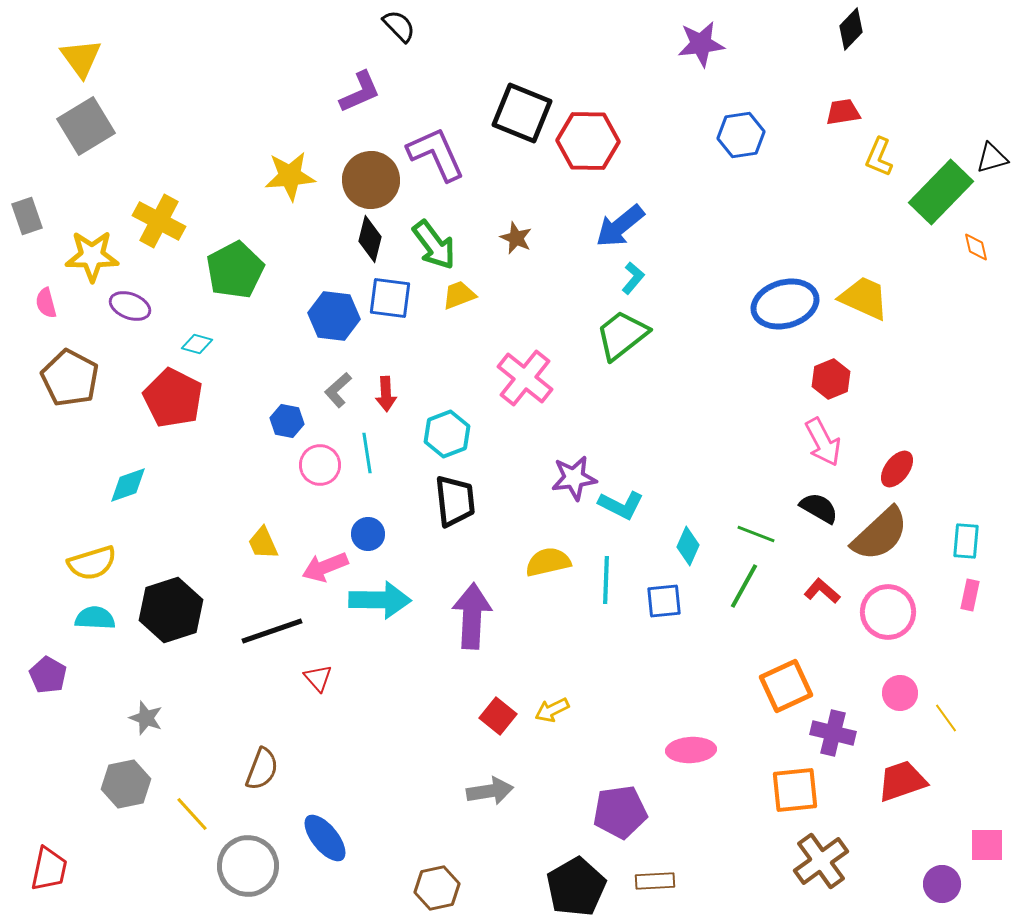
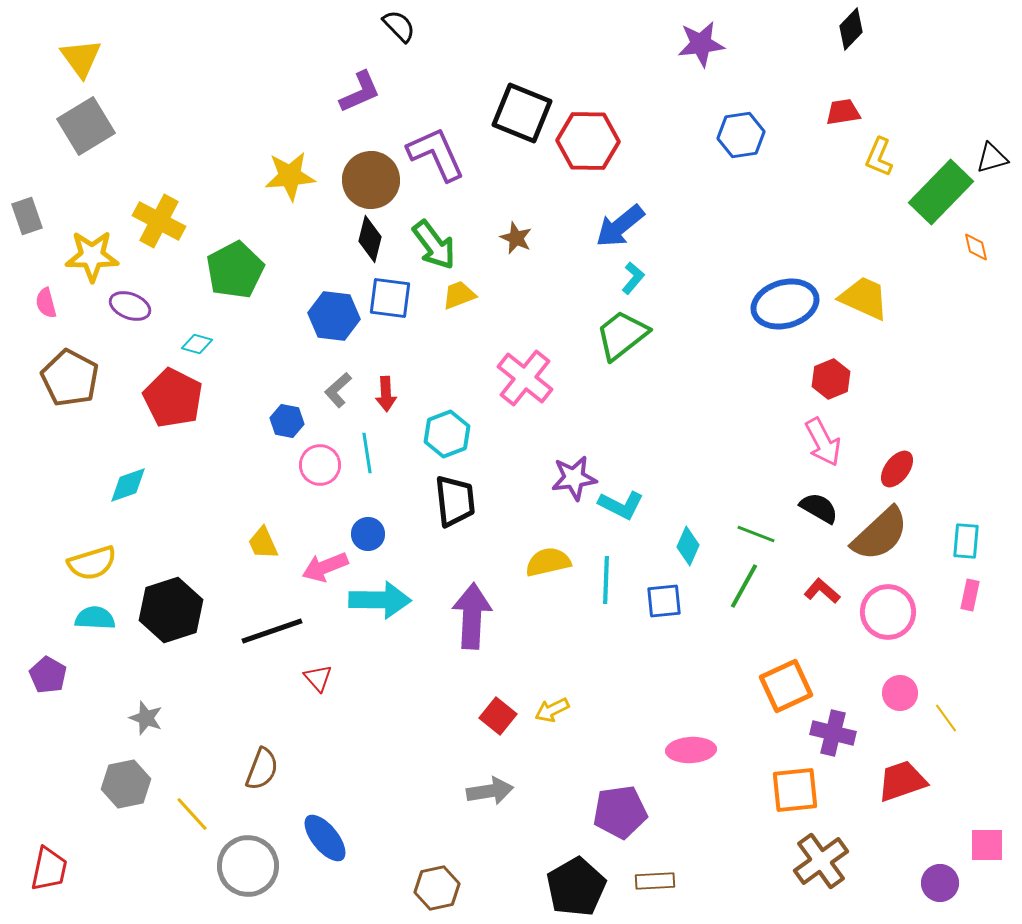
purple circle at (942, 884): moved 2 px left, 1 px up
